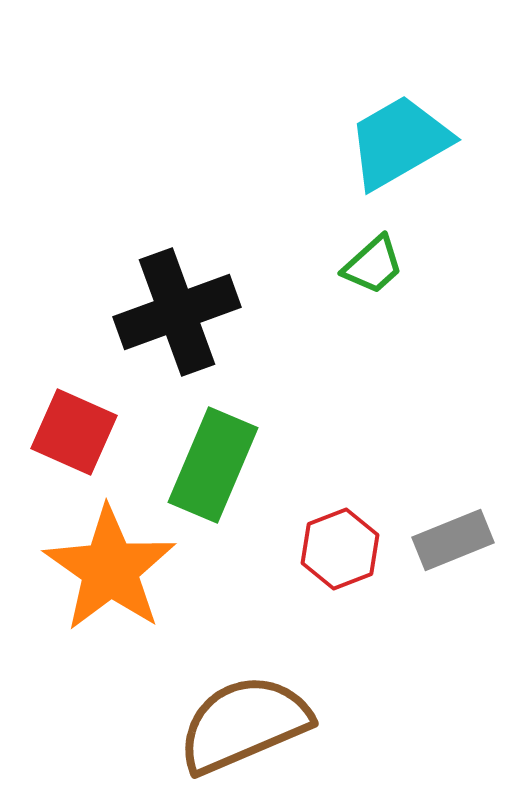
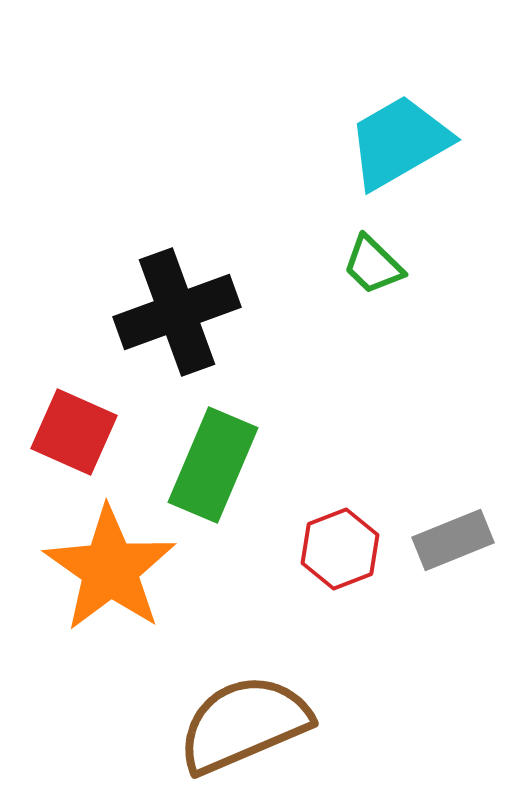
green trapezoid: rotated 86 degrees clockwise
